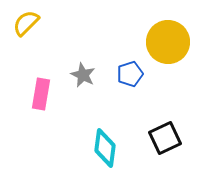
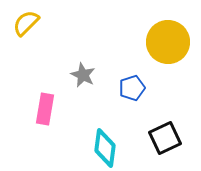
blue pentagon: moved 2 px right, 14 px down
pink rectangle: moved 4 px right, 15 px down
